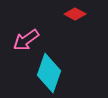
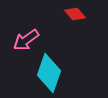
red diamond: rotated 20 degrees clockwise
